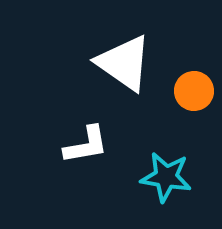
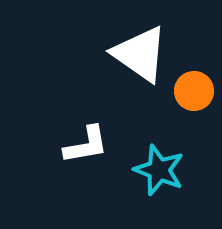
white triangle: moved 16 px right, 9 px up
cyan star: moved 7 px left, 7 px up; rotated 12 degrees clockwise
